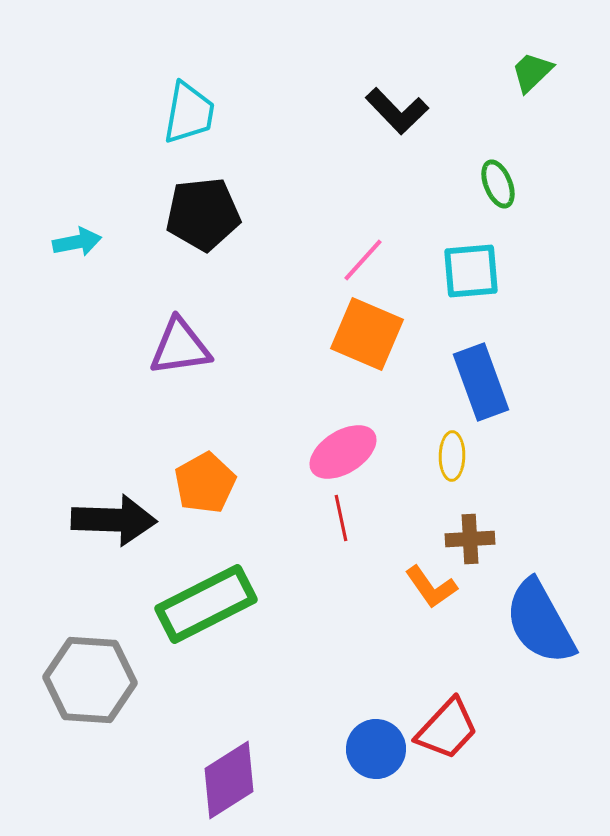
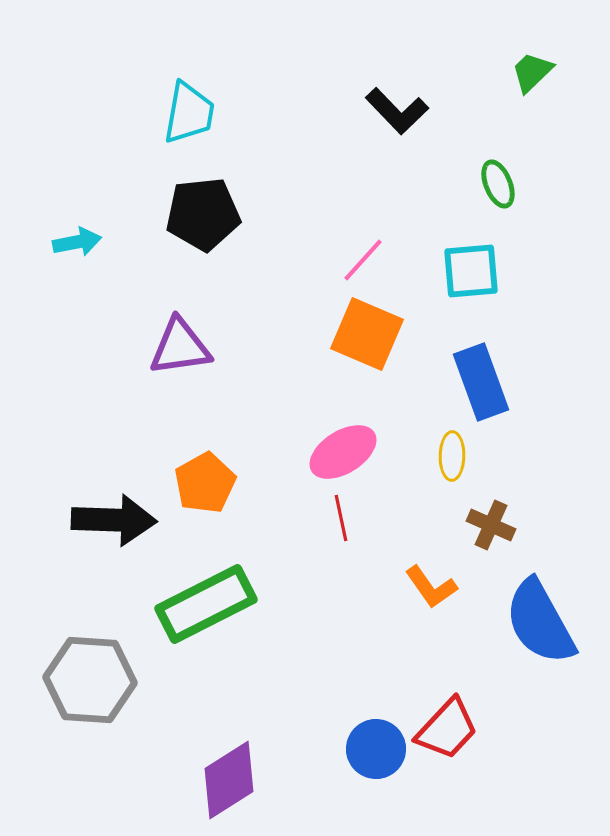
brown cross: moved 21 px right, 14 px up; rotated 27 degrees clockwise
